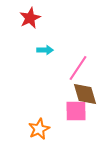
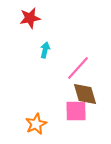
red star: rotated 15 degrees clockwise
cyan arrow: rotated 77 degrees counterclockwise
pink line: rotated 8 degrees clockwise
orange star: moved 3 px left, 5 px up
